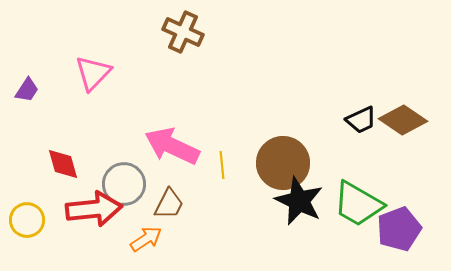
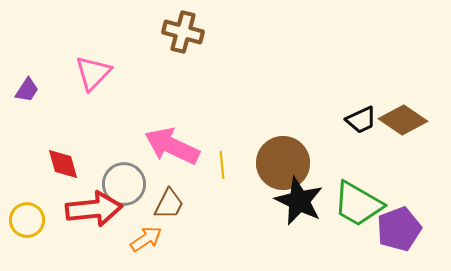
brown cross: rotated 9 degrees counterclockwise
